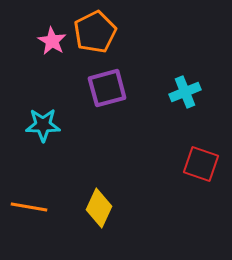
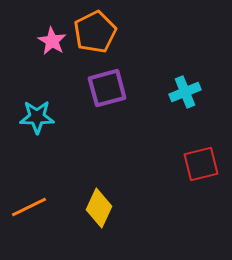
cyan star: moved 6 px left, 8 px up
red square: rotated 33 degrees counterclockwise
orange line: rotated 36 degrees counterclockwise
